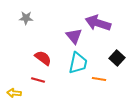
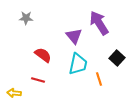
purple arrow: moved 1 px right; rotated 40 degrees clockwise
red semicircle: moved 3 px up
cyan trapezoid: moved 1 px down
orange line: rotated 64 degrees clockwise
